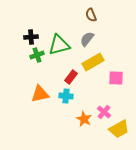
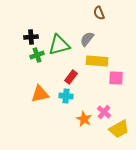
brown semicircle: moved 8 px right, 2 px up
yellow rectangle: moved 4 px right, 1 px up; rotated 35 degrees clockwise
